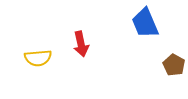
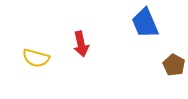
yellow semicircle: moved 2 px left; rotated 20 degrees clockwise
